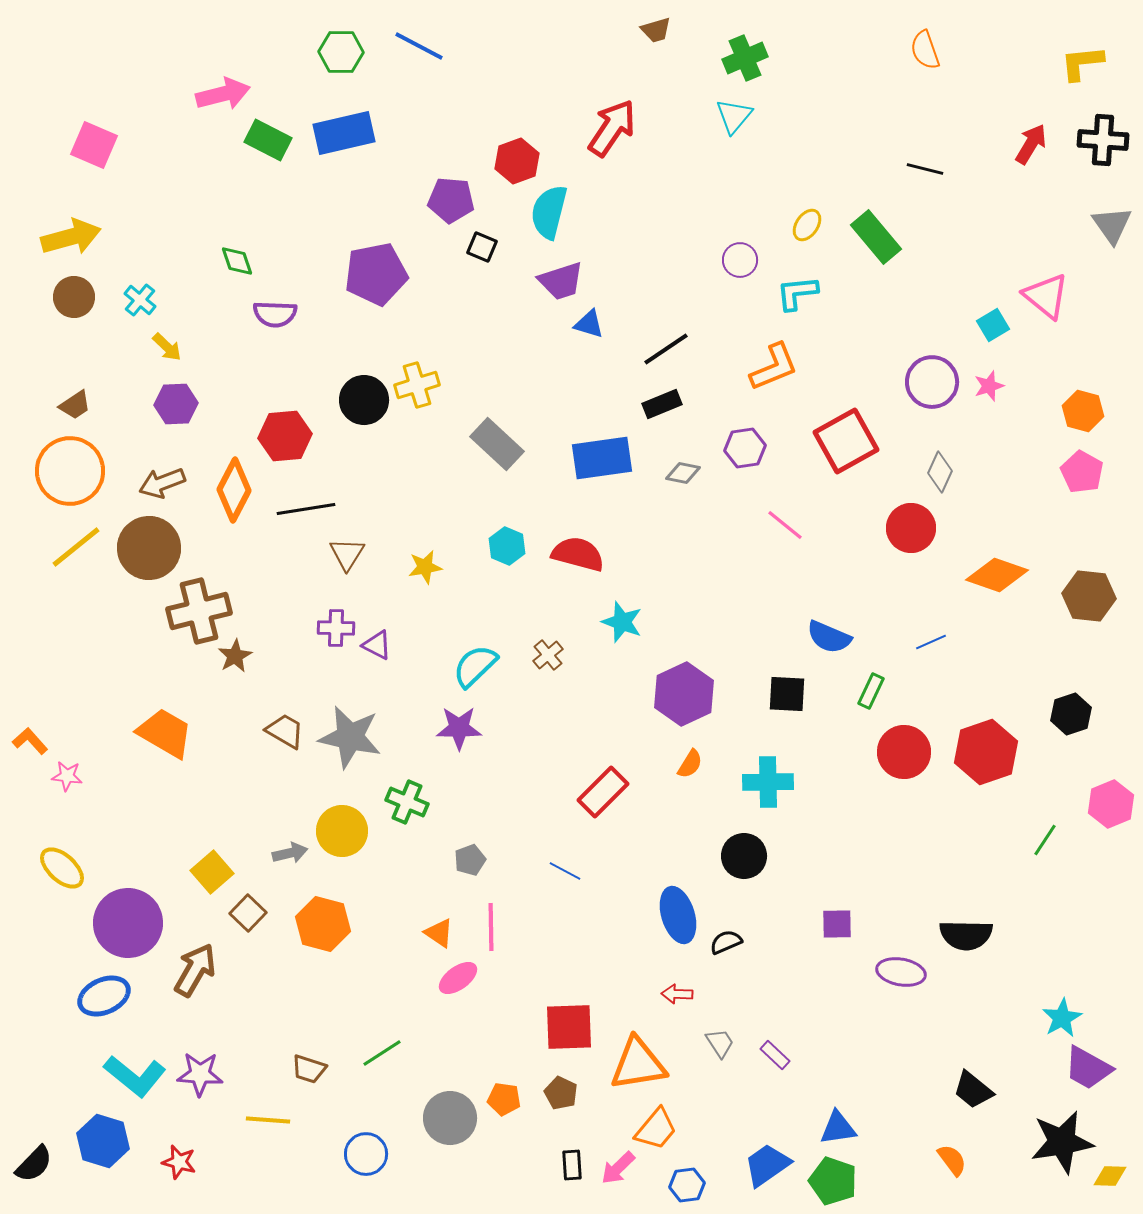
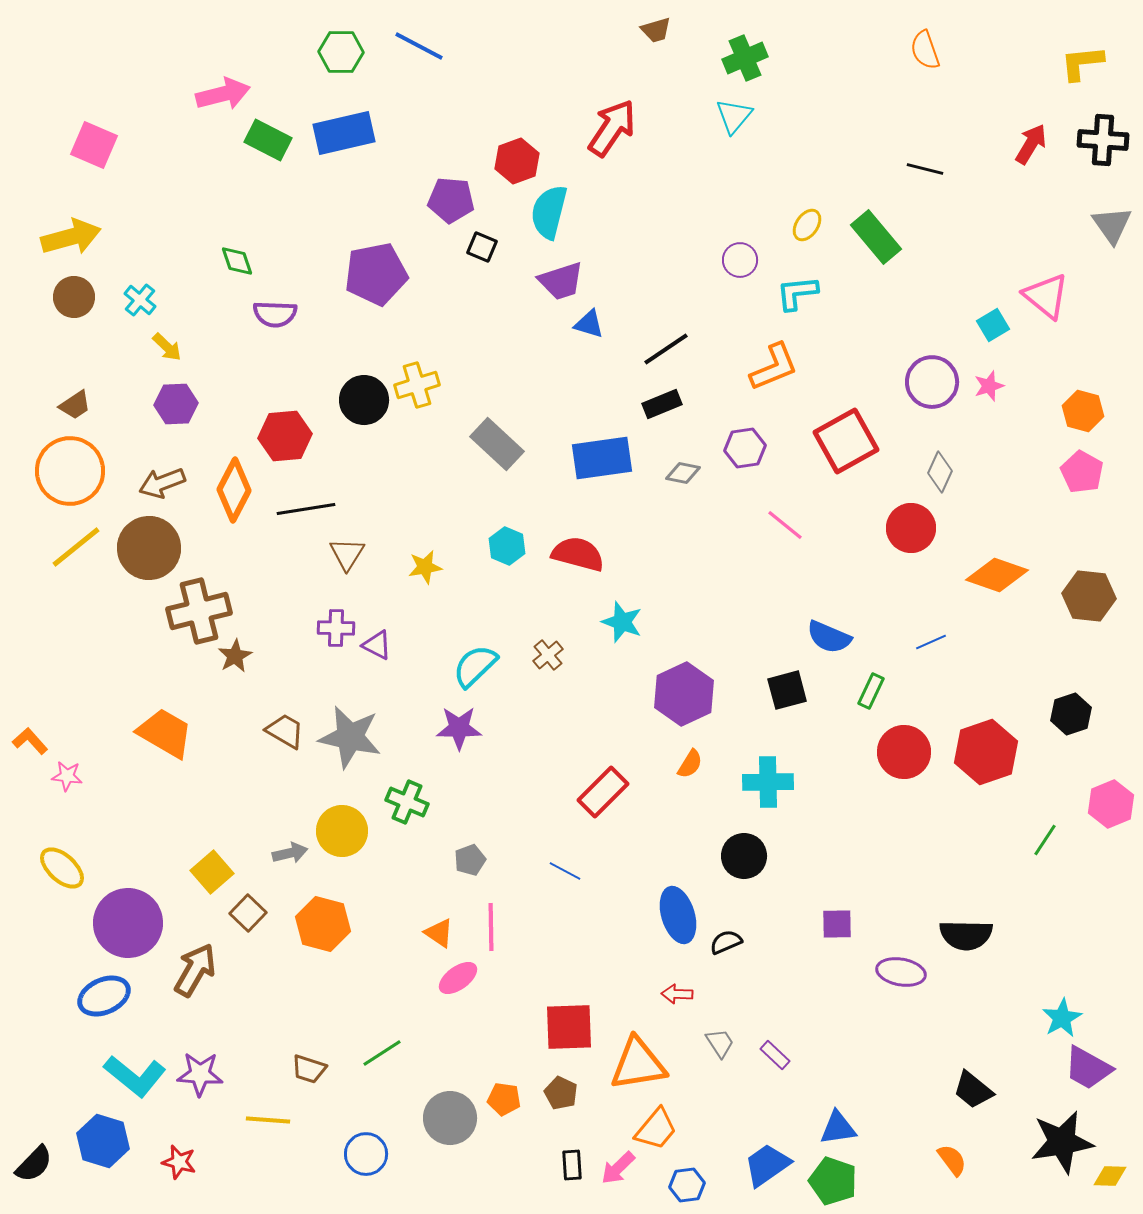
black square at (787, 694): moved 4 px up; rotated 18 degrees counterclockwise
